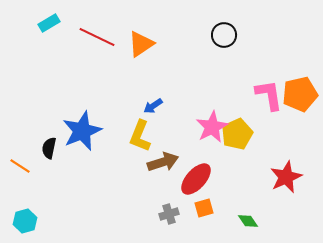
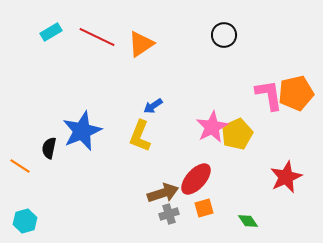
cyan rectangle: moved 2 px right, 9 px down
orange pentagon: moved 4 px left, 1 px up
brown arrow: moved 31 px down
